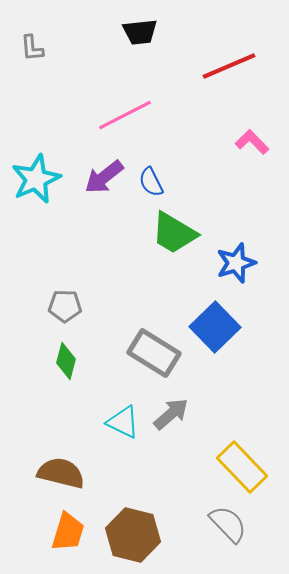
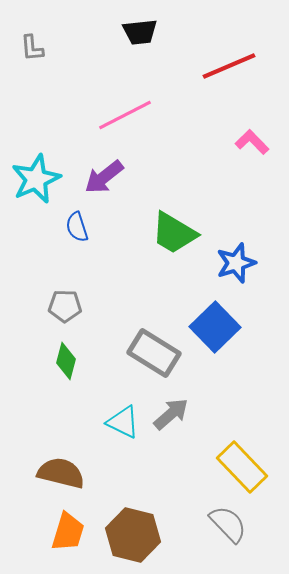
blue semicircle: moved 74 px left, 45 px down; rotated 8 degrees clockwise
